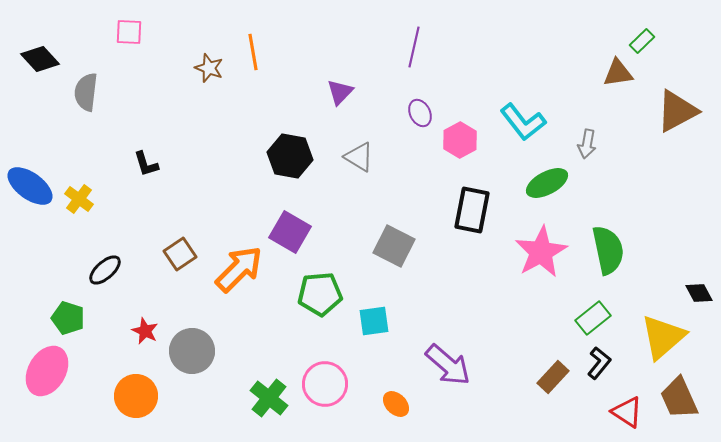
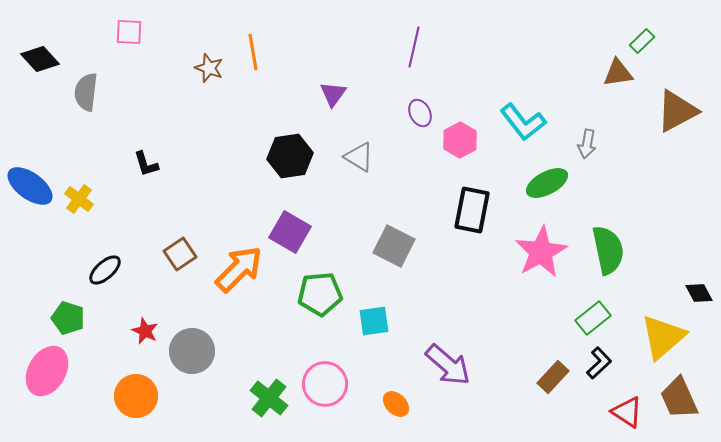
purple triangle at (340, 92): moved 7 px left, 2 px down; rotated 8 degrees counterclockwise
black hexagon at (290, 156): rotated 18 degrees counterclockwise
black L-shape at (599, 363): rotated 8 degrees clockwise
